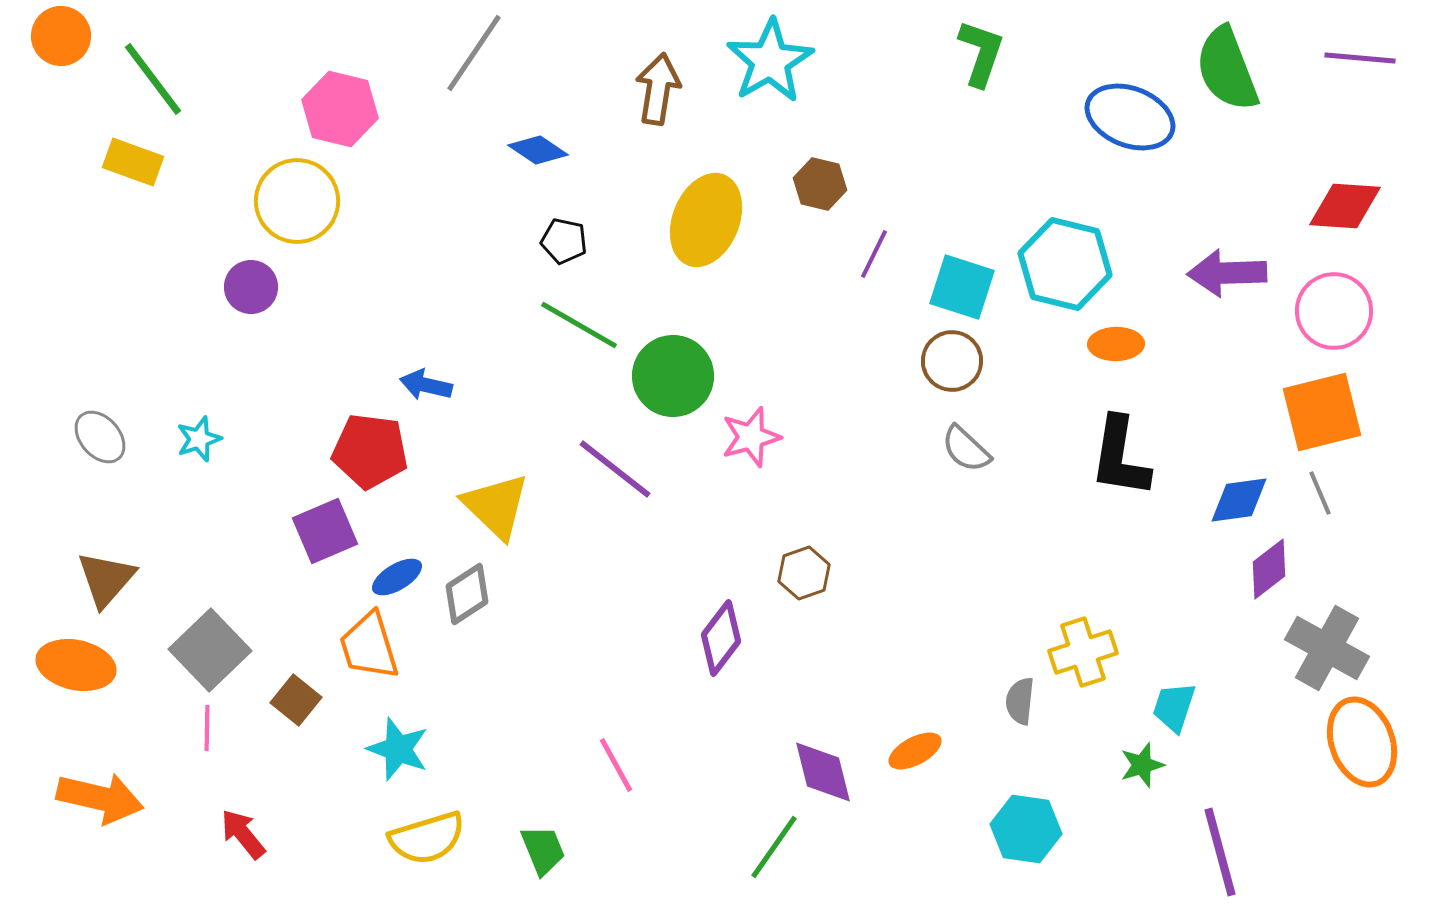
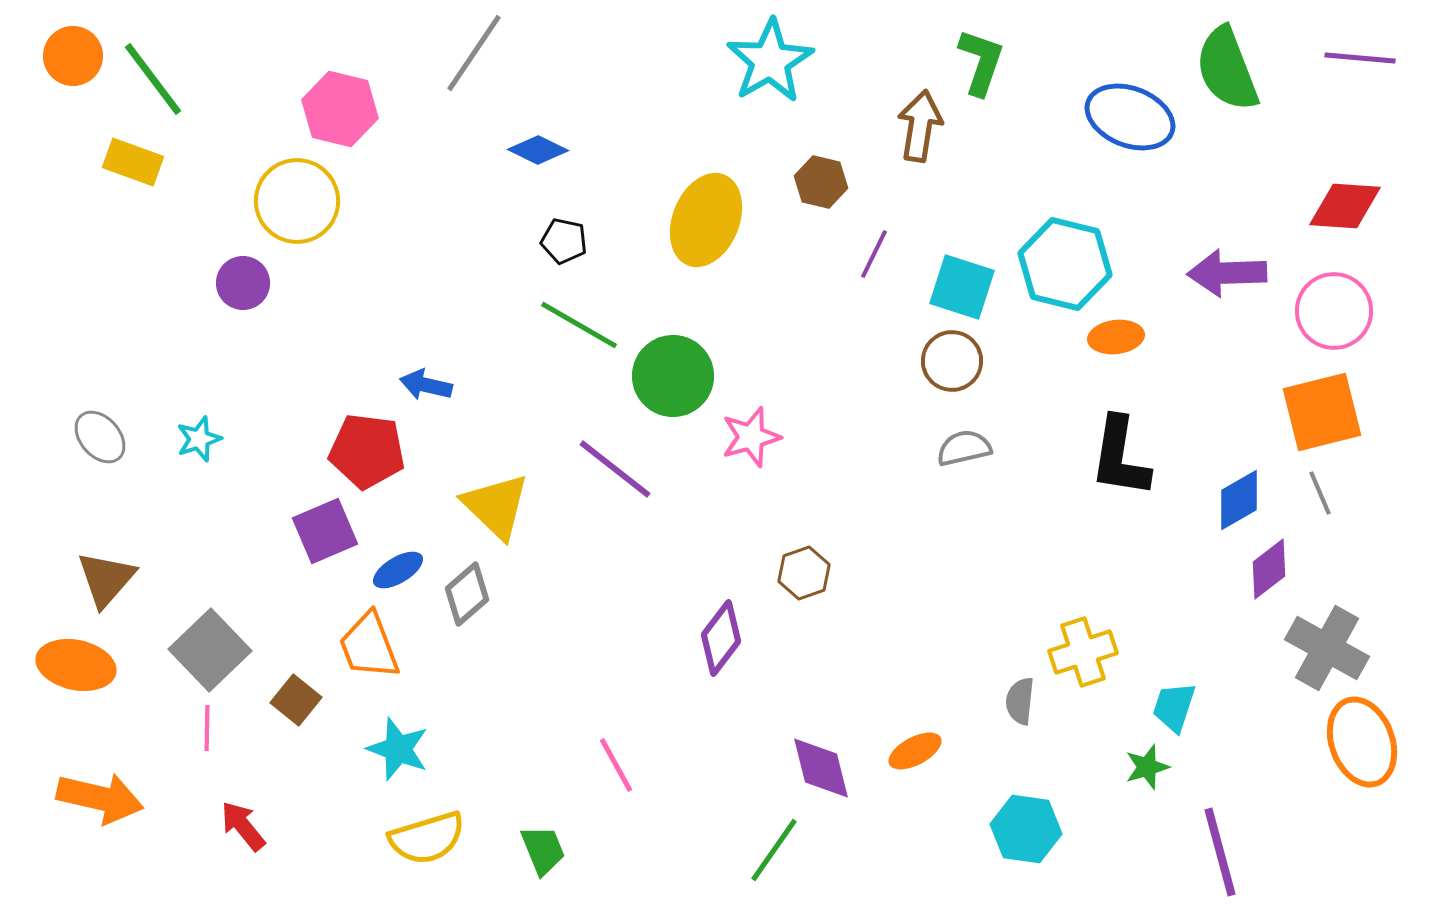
orange circle at (61, 36): moved 12 px right, 20 px down
green L-shape at (981, 53): moved 9 px down
brown arrow at (658, 89): moved 262 px right, 37 px down
blue diamond at (538, 150): rotated 8 degrees counterclockwise
brown hexagon at (820, 184): moved 1 px right, 2 px up
purple circle at (251, 287): moved 8 px left, 4 px up
orange ellipse at (1116, 344): moved 7 px up; rotated 6 degrees counterclockwise
gray semicircle at (966, 449): moved 2 px left, 1 px up; rotated 124 degrees clockwise
red pentagon at (370, 451): moved 3 px left
blue diamond at (1239, 500): rotated 22 degrees counterclockwise
blue ellipse at (397, 577): moved 1 px right, 7 px up
gray diamond at (467, 594): rotated 8 degrees counterclockwise
orange trapezoid at (369, 646): rotated 4 degrees counterclockwise
green star at (1142, 765): moved 5 px right, 2 px down
purple diamond at (823, 772): moved 2 px left, 4 px up
red arrow at (243, 834): moved 8 px up
green line at (774, 847): moved 3 px down
